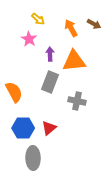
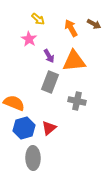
purple arrow: moved 1 px left, 2 px down; rotated 152 degrees clockwise
orange semicircle: moved 11 px down; rotated 40 degrees counterclockwise
blue hexagon: moved 1 px right; rotated 15 degrees counterclockwise
